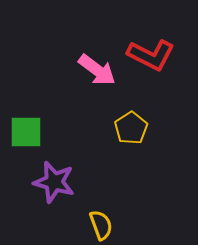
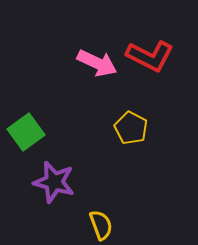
red L-shape: moved 1 px left, 1 px down
pink arrow: moved 7 px up; rotated 12 degrees counterclockwise
yellow pentagon: rotated 12 degrees counterclockwise
green square: rotated 36 degrees counterclockwise
